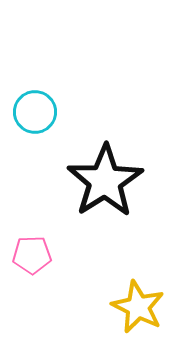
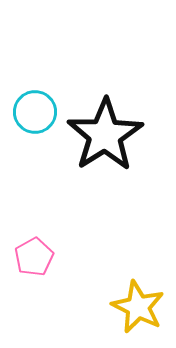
black star: moved 46 px up
pink pentagon: moved 2 px right, 2 px down; rotated 27 degrees counterclockwise
